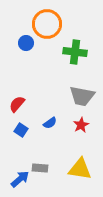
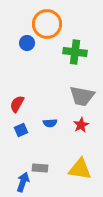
blue circle: moved 1 px right
red semicircle: rotated 12 degrees counterclockwise
blue semicircle: rotated 32 degrees clockwise
blue square: rotated 32 degrees clockwise
blue arrow: moved 3 px right, 3 px down; rotated 30 degrees counterclockwise
